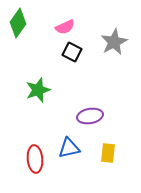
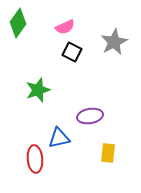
blue triangle: moved 10 px left, 10 px up
